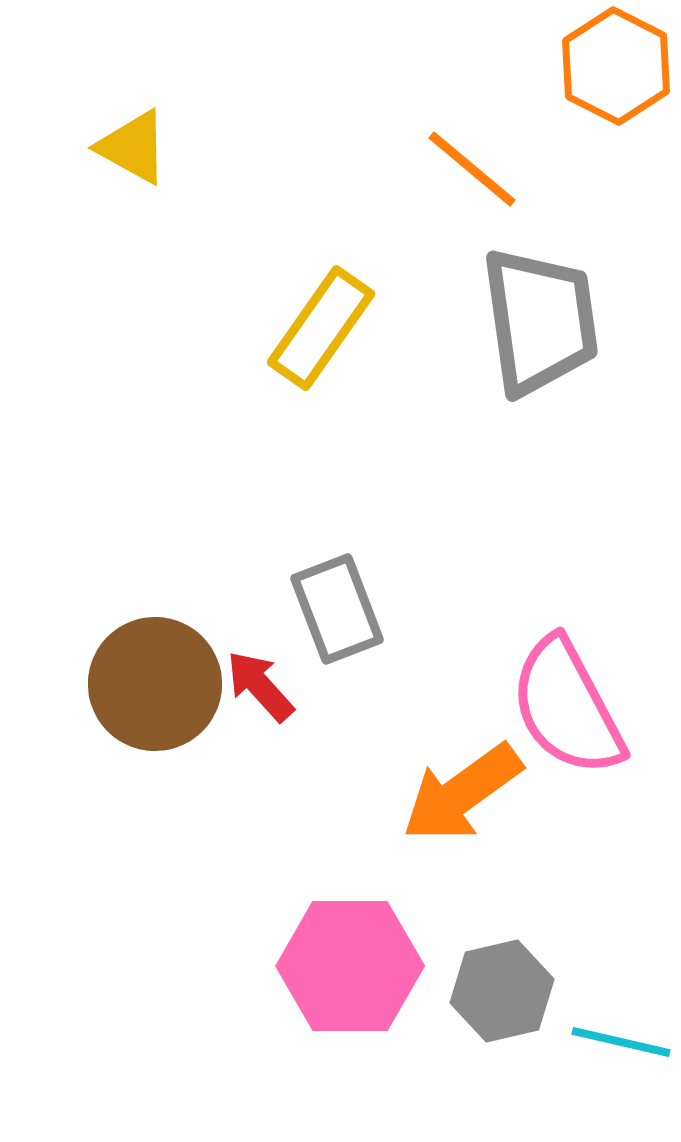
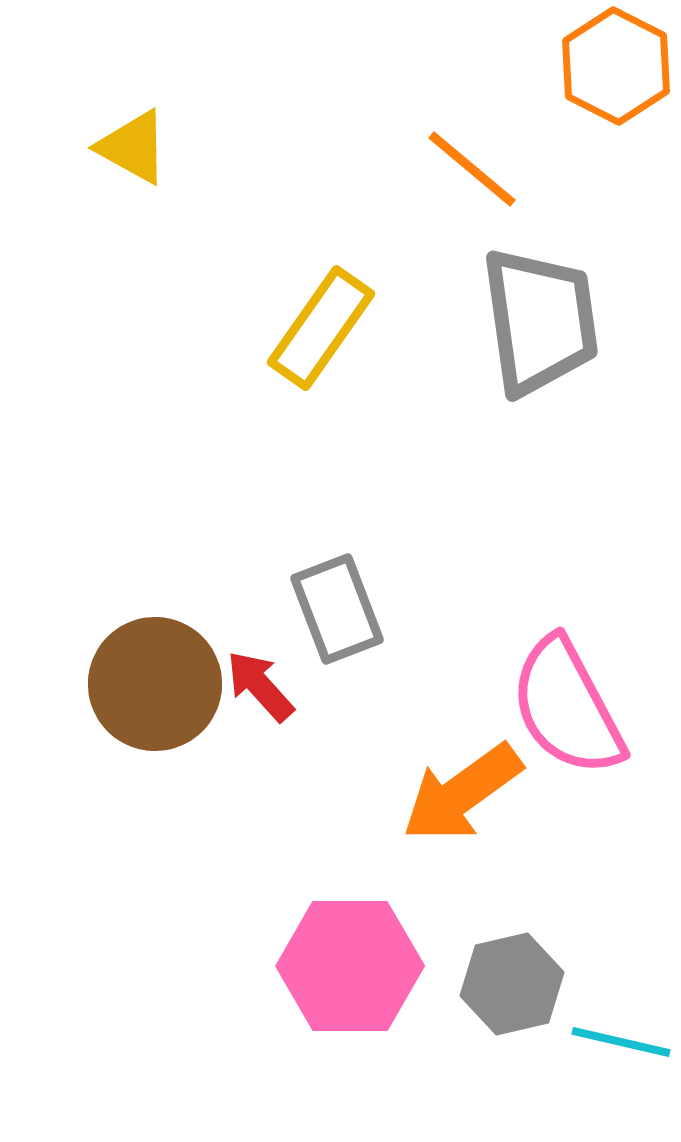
gray hexagon: moved 10 px right, 7 px up
